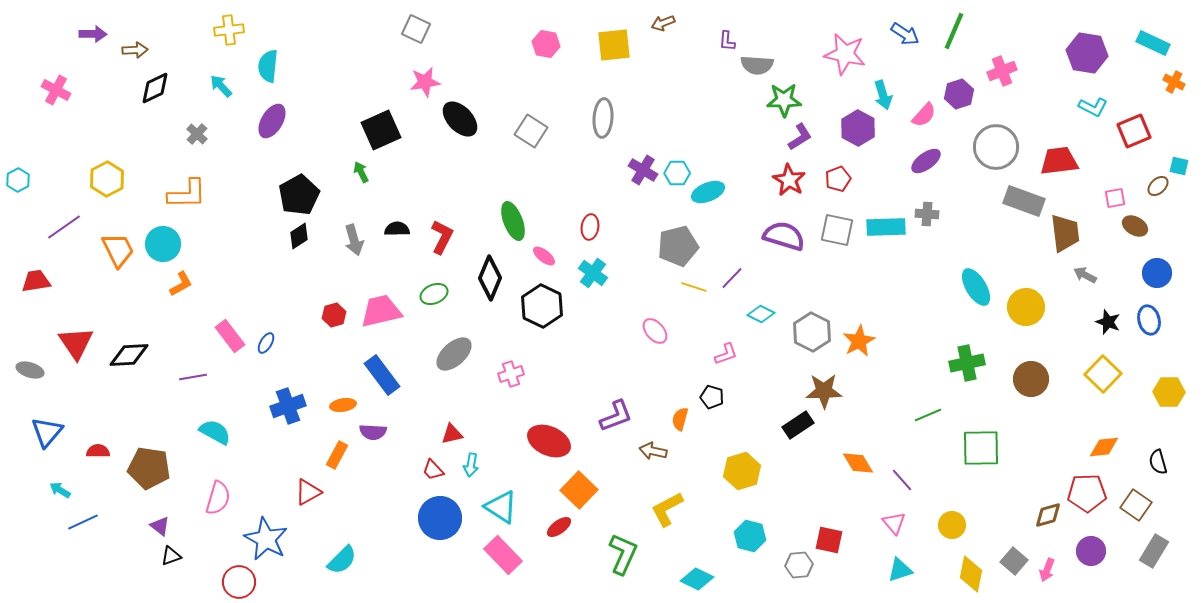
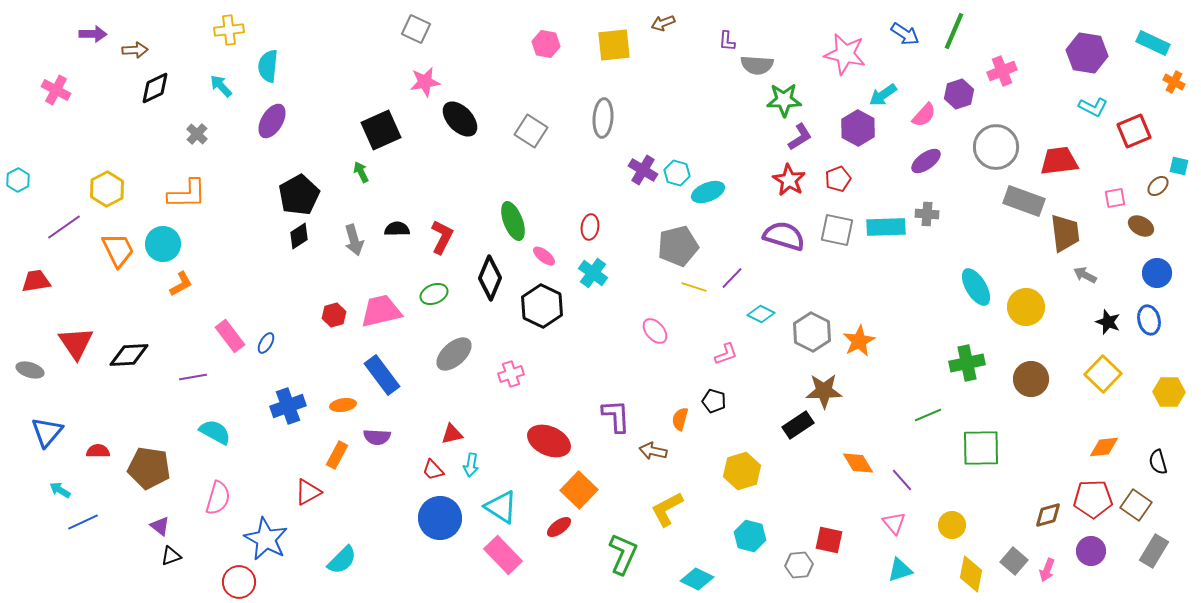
cyan arrow at (883, 95): rotated 72 degrees clockwise
cyan hexagon at (677, 173): rotated 15 degrees clockwise
yellow hexagon at (107, 179): moved 10 px down
brown ellipse at (1135, 226): moved 6 px right
black pentagon at (712, 397): moved 2 px right, 4 px down
purple L-shape at (616, 416): rotated 72 degrees counterclockwise
purple semicircle at (373, 432): moved 4 px right, 5 px down
red pentagon at (1087, 493): moved 6 px right, 6 px down
